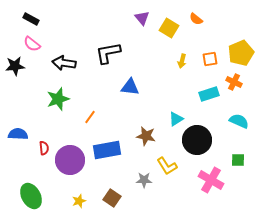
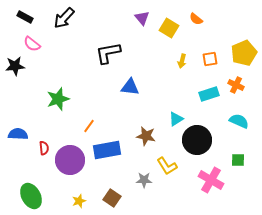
black rectangle: moved 6 px left, 2 px up
yellow pentagon: moved 3 px right
black arrow: moved 45 px up; rotated 55 degrees counterclockwise
orange cross: moved 2 px right, 3 px down
orange line: moved 1 px left, 9 px down
